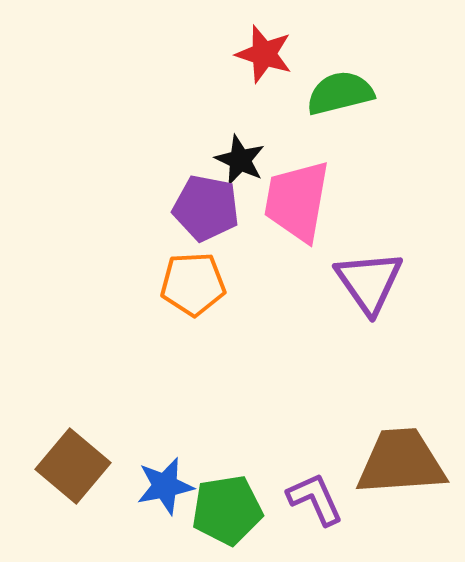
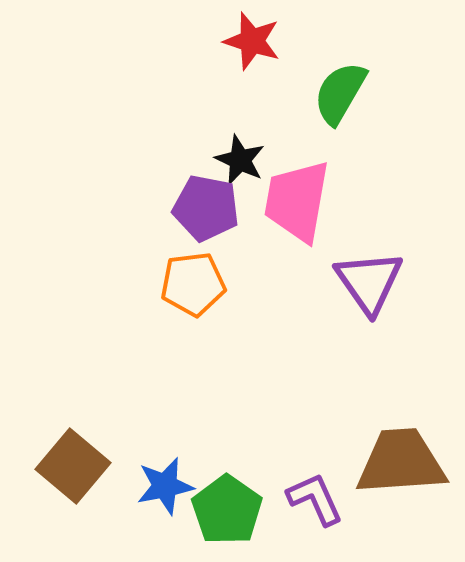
red star: moved 12 px left, 13 px up
green semicircle: rotated 46 degrees counterclockwise
orange pentagon: rotated 4 degrees counterclockwise
green pentagon: rotated 28 degrees counterclockwise
